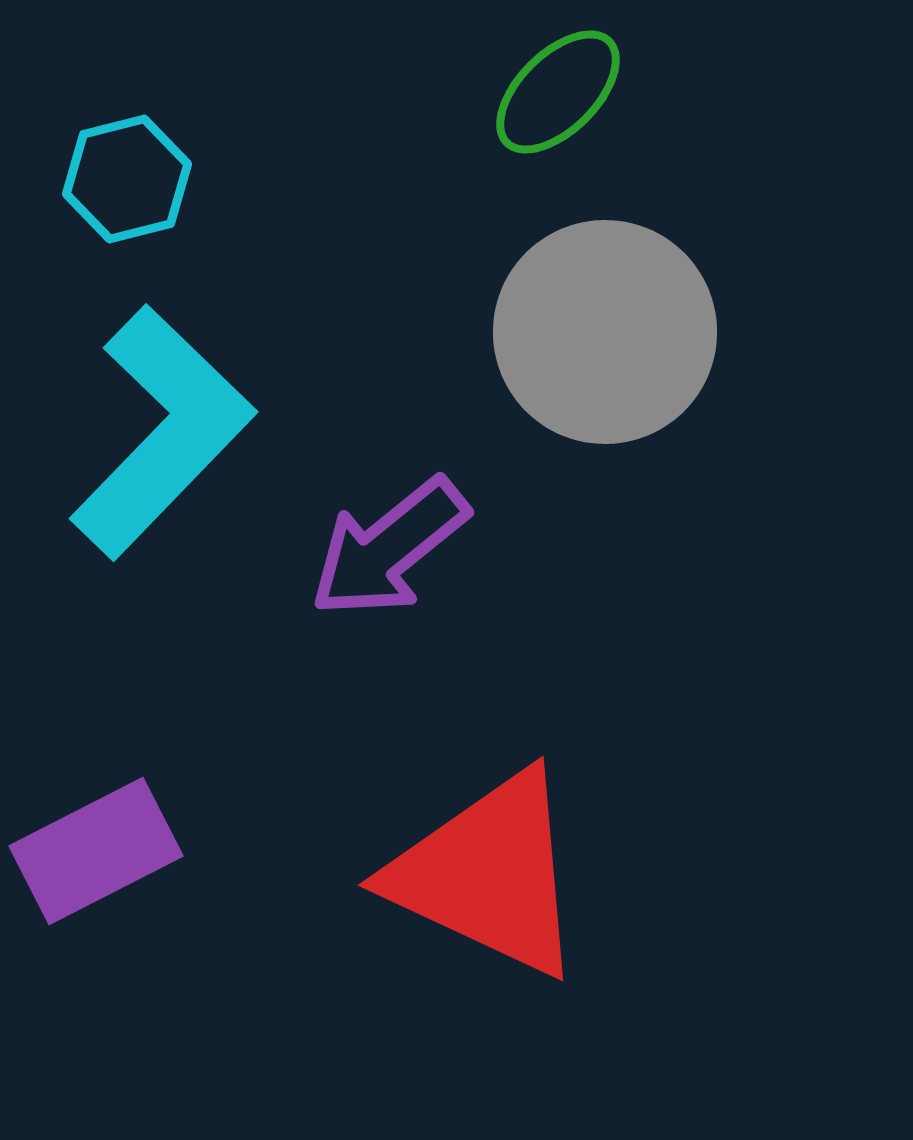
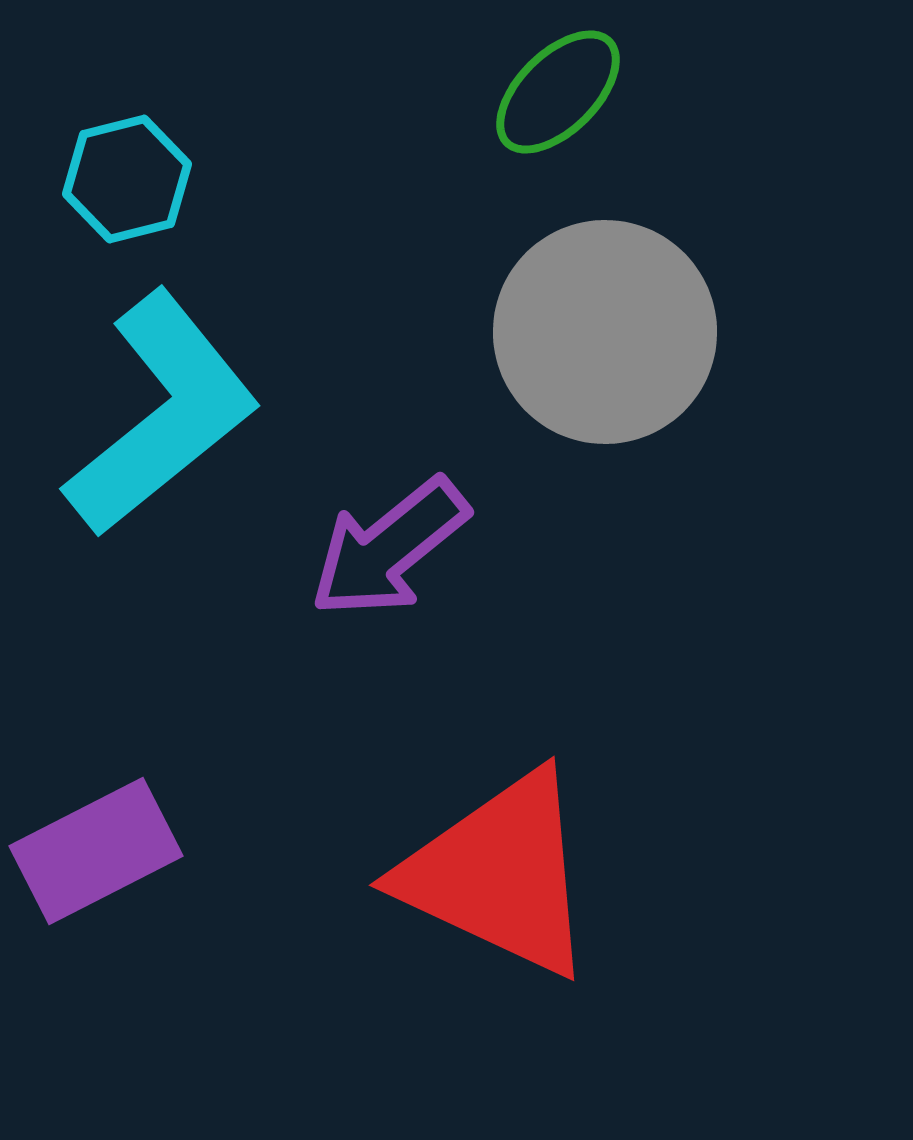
cyan L-shape: moved 18 px up; rotated 7 degrees clockwise
red triangle: moved 11 px right
